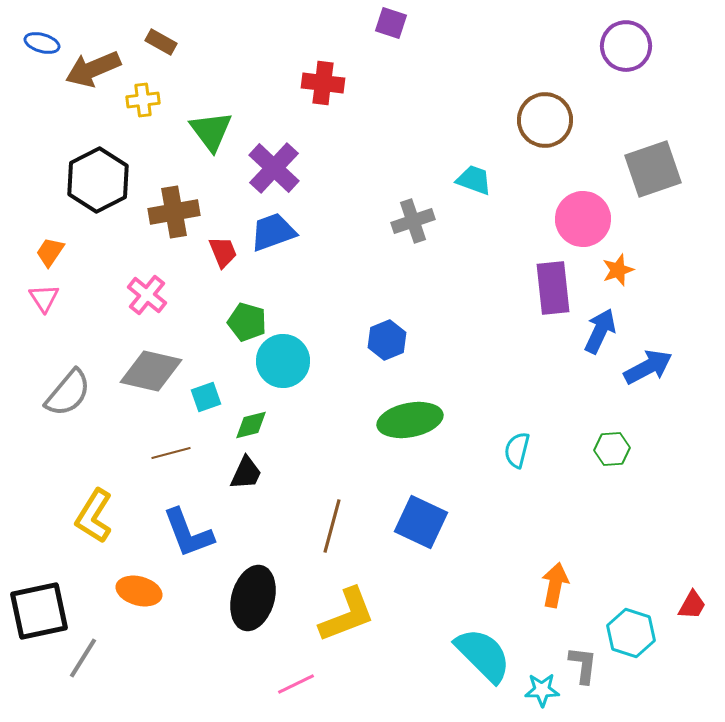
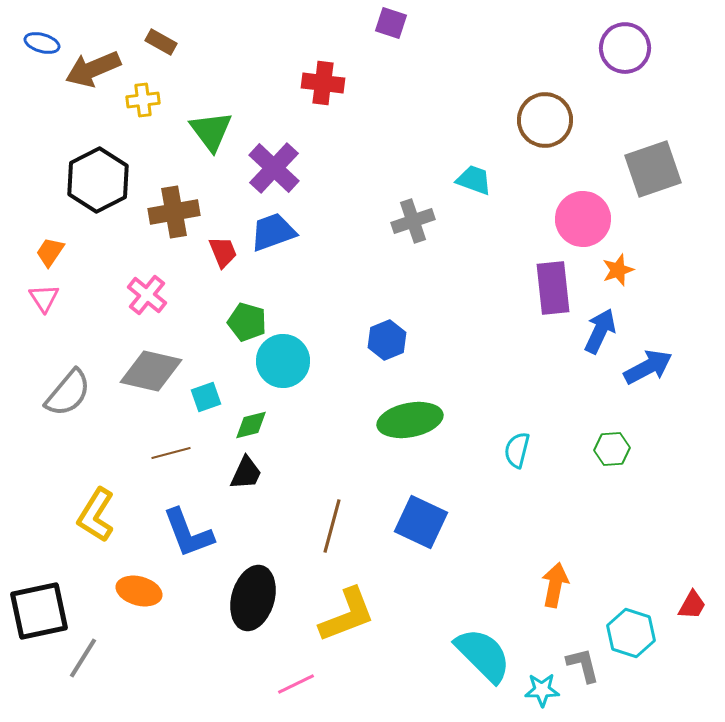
purple circle at (626, 46): moved 1 px left, 2 px down
yellow L-shape at (94, 516): moved 2 px right, 1 px up
gray L-shape at (583, 665): rotated 21 degrees counterclockwise
